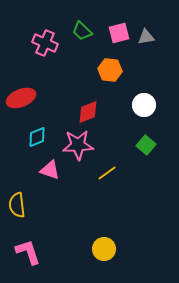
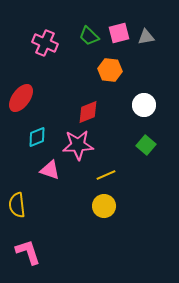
green trapezoid: moved 7 px right, 5 px down
red ellipse: rotated 32 degrees counterclockwise
yellow line: moved 1 px left, 2 px down; rotated 12 degrees clockwise
yellow circle: moved 43 px up
